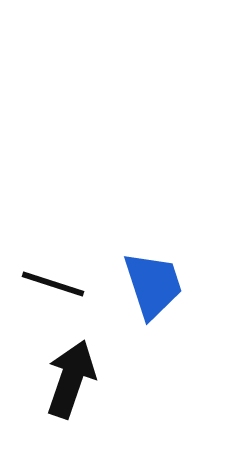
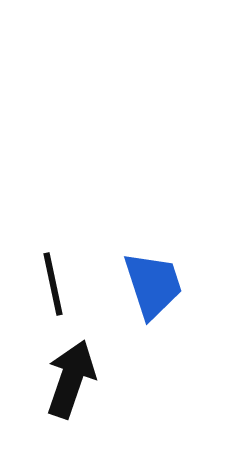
black line: rotated 60 degrees clockwise
